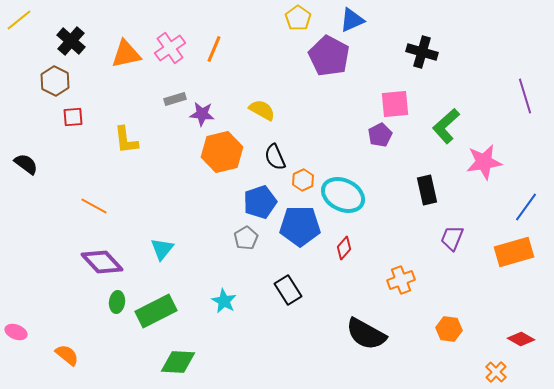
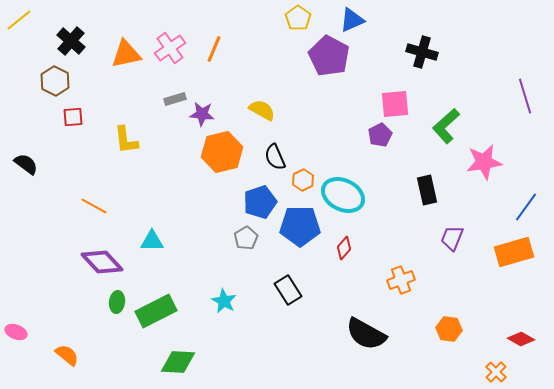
cyan triangle at (162, 249): moved 10 px left, 8 px up; rotated 50 degrees clockwise
